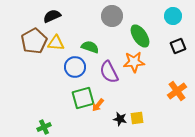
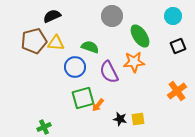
brown pentagon: rotated 15 degrees clockwise
yellow square: moved 1 px right, 1 px down
